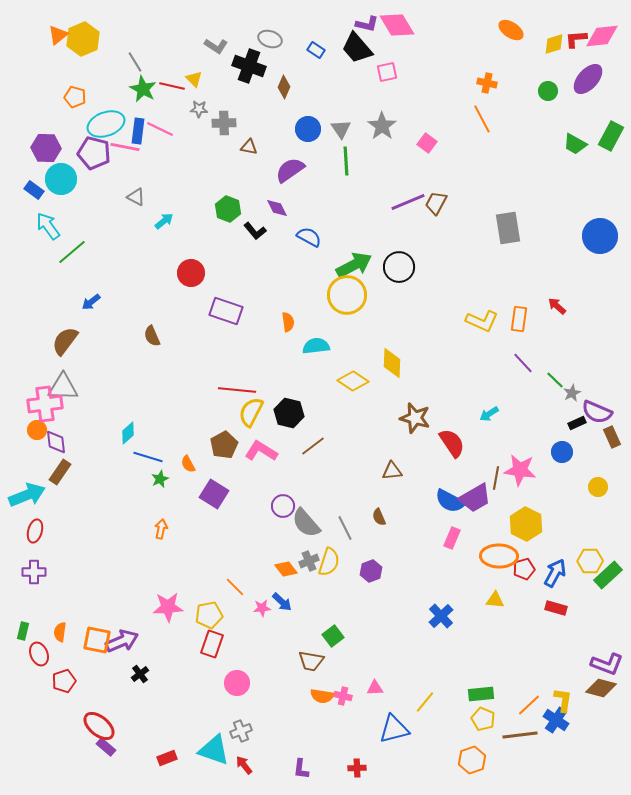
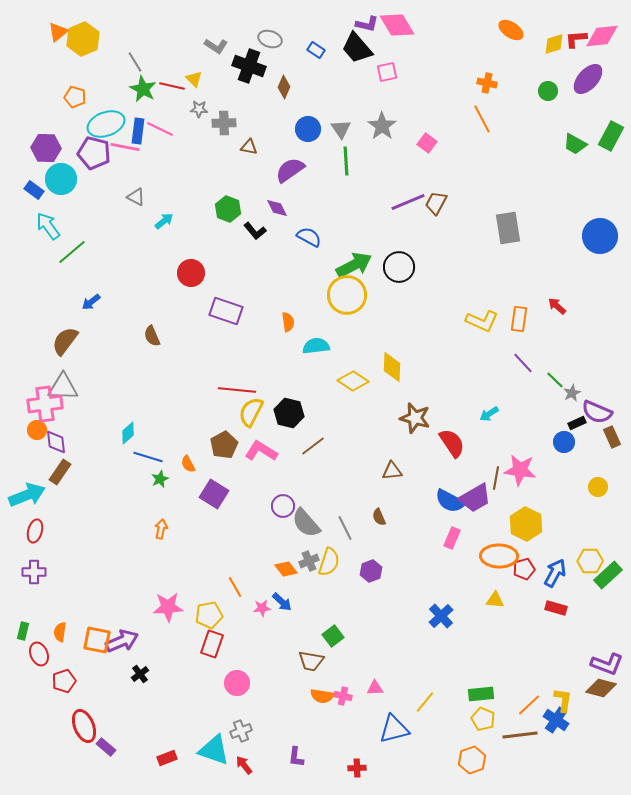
orange triangle at (58, 35): moved 3 px up
yellow diamond at (392, 363): moved 4 px down
blue circle at (562, 452): moved 2 px right, 10 px up
orange line at (235, 587): rotated 15 degrees clockwise
red ellipse at (99, 726): moved 15 px left; rotated 28 degrees clockwise
purple L-shape at (301, 769): moved 5 px left, 12 px up
